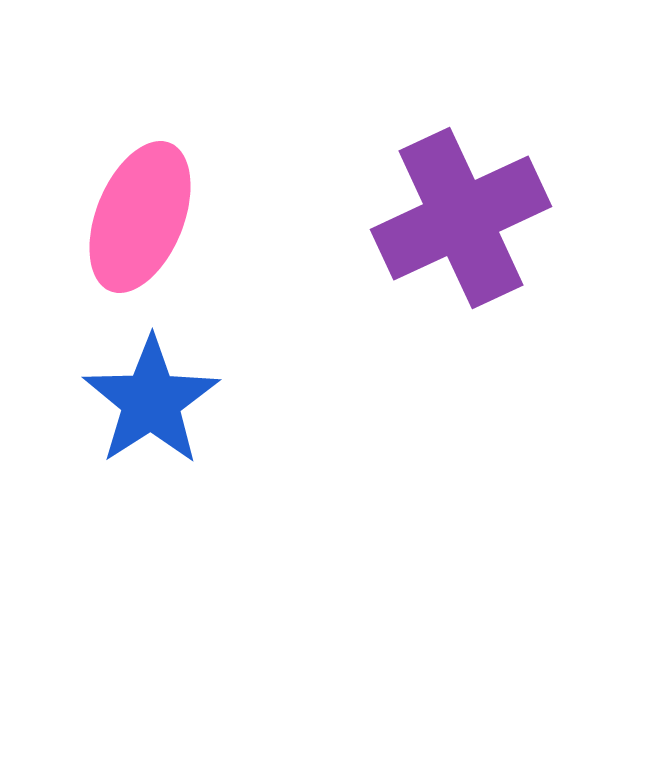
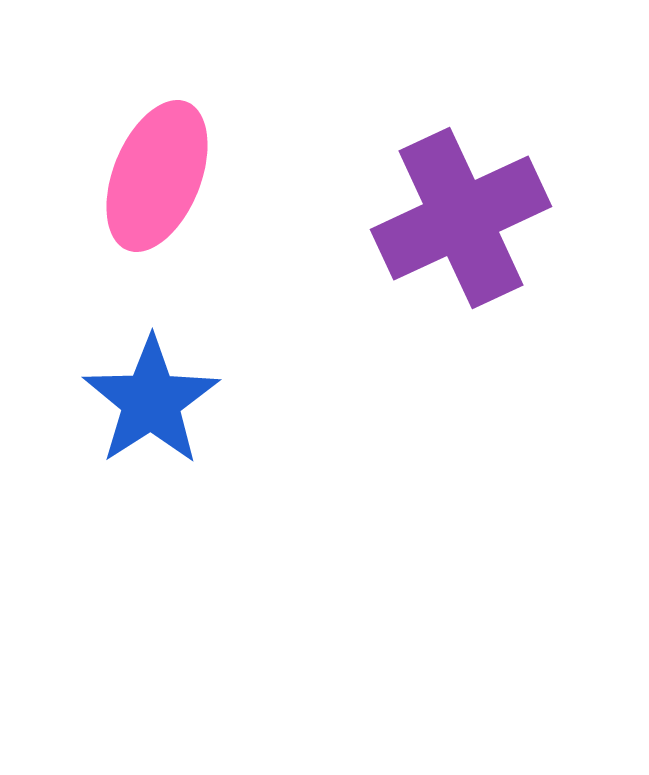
pink ellipse: moved 17 px right, 41 px up
